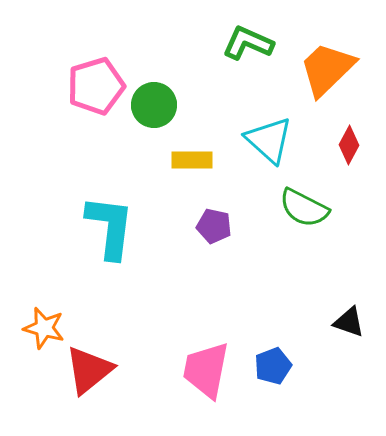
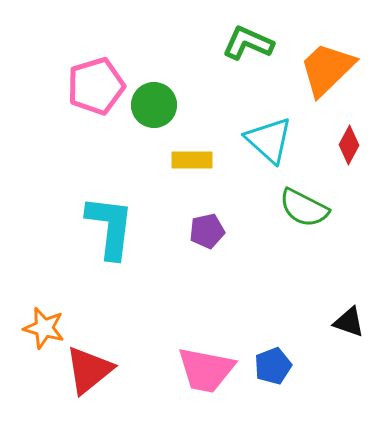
purple pentagon: moved 7 px left, 5 px down; rotated 24 degrees counterclockwise
pink trapezoid: rotated 90 degrees counterclockwise
